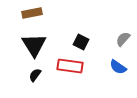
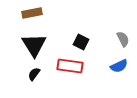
gray semicircle: rotated 112 degrees clockwise
blue semicircle: moved 1 px right, 1 px up; rotated 60 degrees counterclockwise
black semicircle: moved 1 px left, 1 px up
